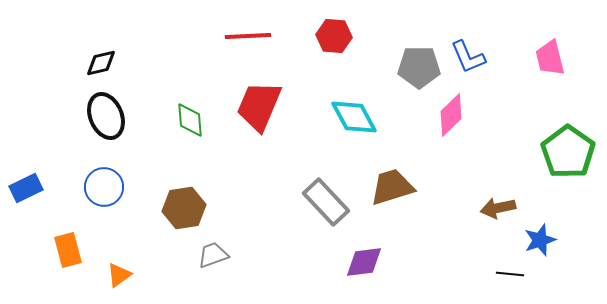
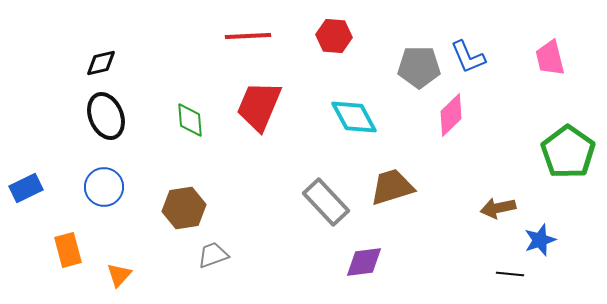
orange triangle: rotated 12 degrees counterclockwise
